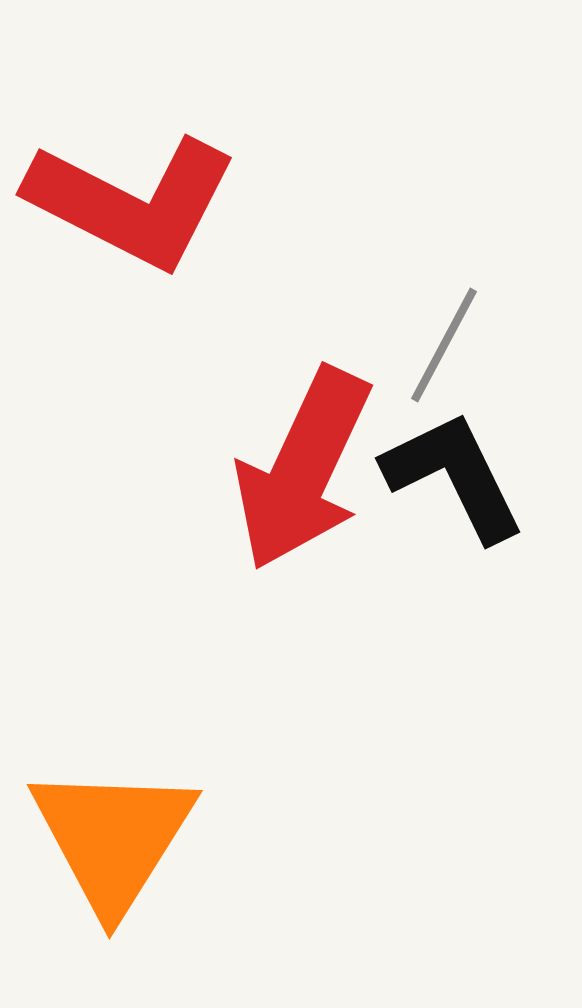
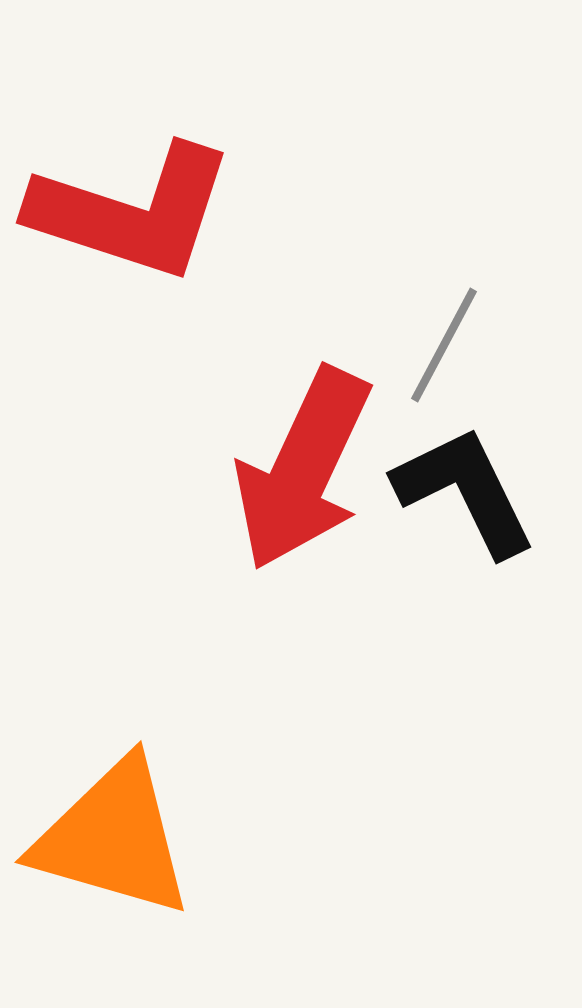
red L-shape: moved 10 px down; rotated 9 degrees counterclockwise
black L-shape: moved 11 px right, 15 px down
orange triangle: rotated 46 degrees counterclockwise
